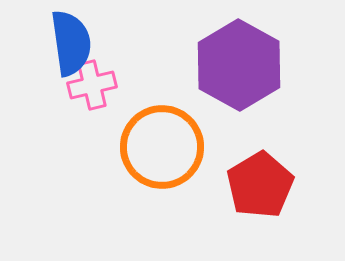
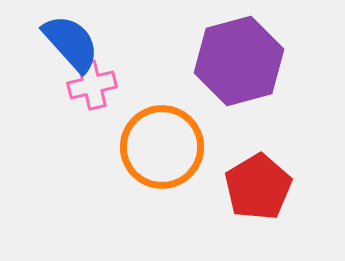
blue semicircle: rotated 34 degrees counterclockwise
purple hexagon: moved 4 px up; rotated 16 degrees clockwise
red pentagon: moved 2 px left, 2 px down
